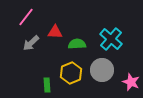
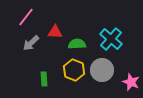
yellow hexagon: moved 3 px right, 3 px up; rotated 15 degrees counterclockwise
green rectangle: moved 3 px left, 6 px up
